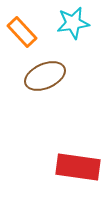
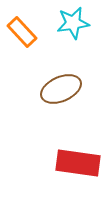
brown ellipse: moved 16 px right, 13 px down
red rectangle: moved 4 px up
